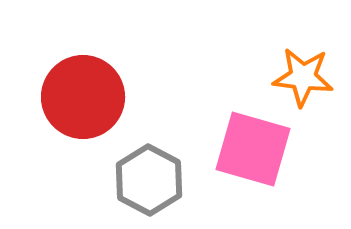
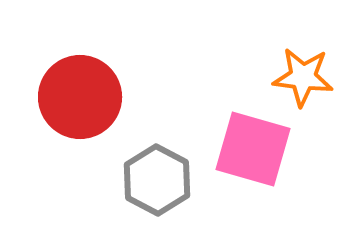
red circle: moved 3 px left
gray hexagon: moved 8 px right
